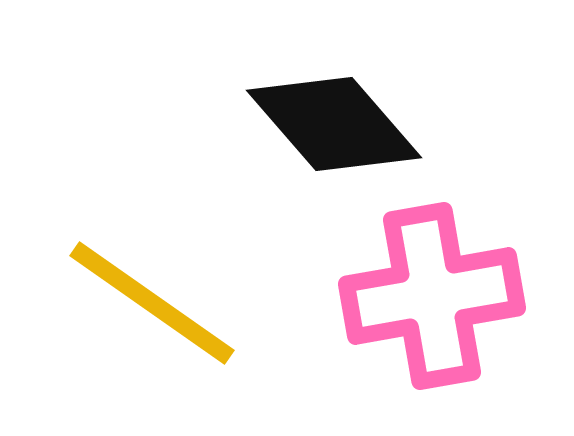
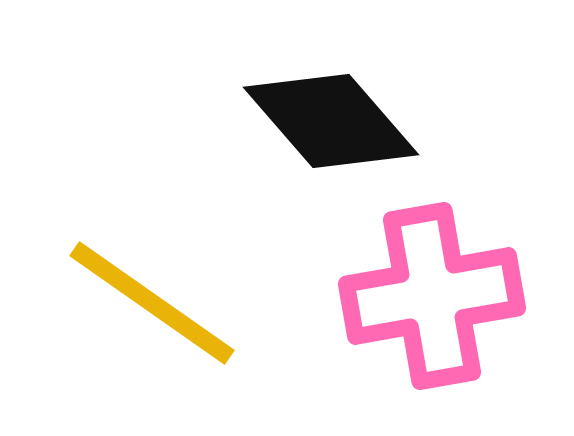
black diamond: moved 3 px left, 3 px up
